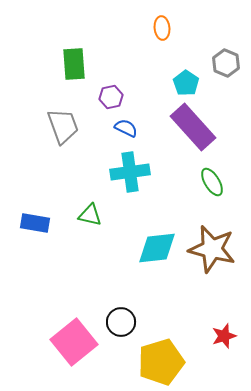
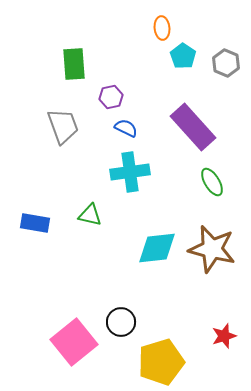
cyan pentagon: moved 3 px left, 27 px up
